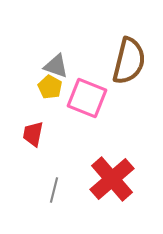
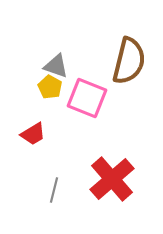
red trapezoid: rotated 132 degrees counterclockwise
